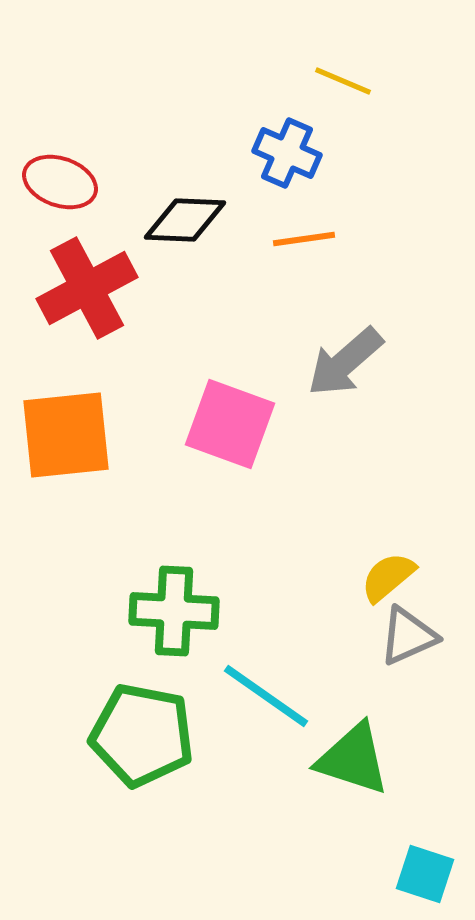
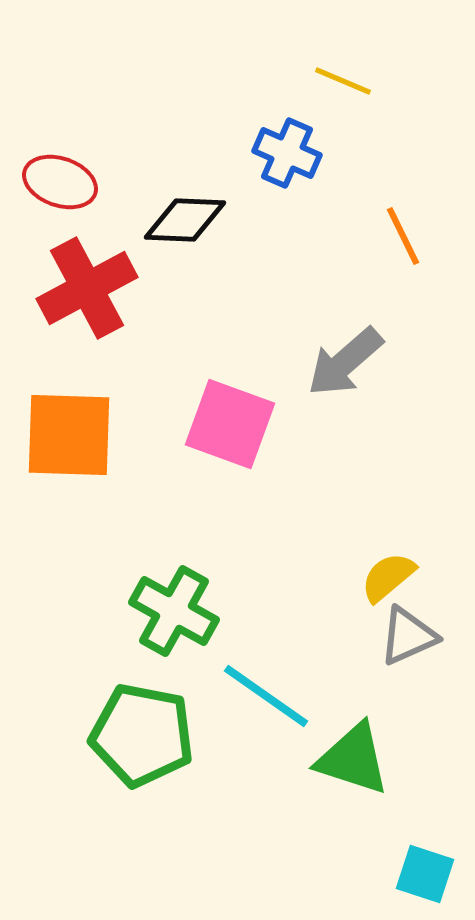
orange line: moved 99 px right, 3 px up; rotated 72 degrees clockwise
orange square: moved 3 px right; rotated 8 degrees clockwise
green cross: rotated 26 degrees clockwise
